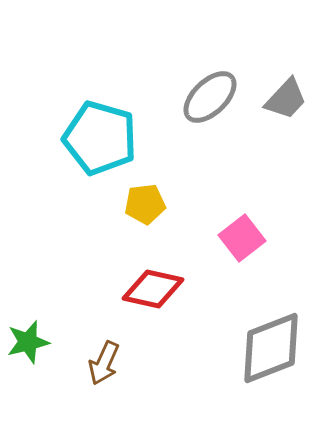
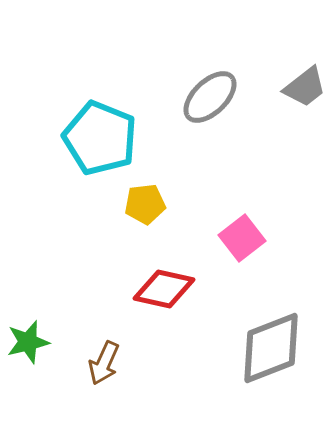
gray trapezoid: moved 19 px right, 12 px up; rotated 9 degrees clockwise
cyan pentagon: rotated 6 degrees clockwise
red diamond: moved 11 px right
